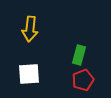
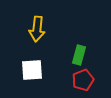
yellow arrow: moved 7 px right
white square: moved 3 px right, 4 px up
